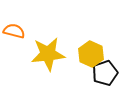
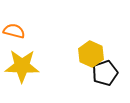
yellow star: moved 26 px left, 12 px down; rotated 8 degrees clockwise
